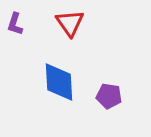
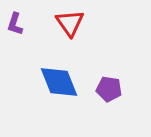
blue diamond: rotated 18 degrees counterclockwise
purple pentagon: moved 7 px up
